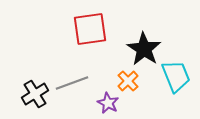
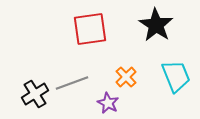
black star: moved 12 px right, 24 px up
orange cross: moved 2 px left, 4 px up
